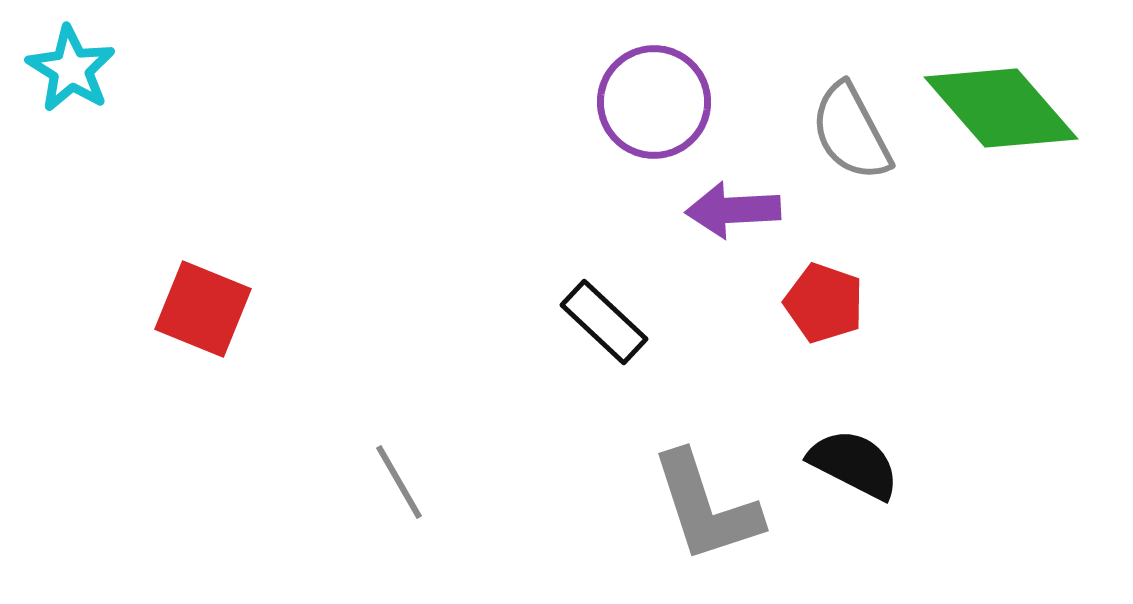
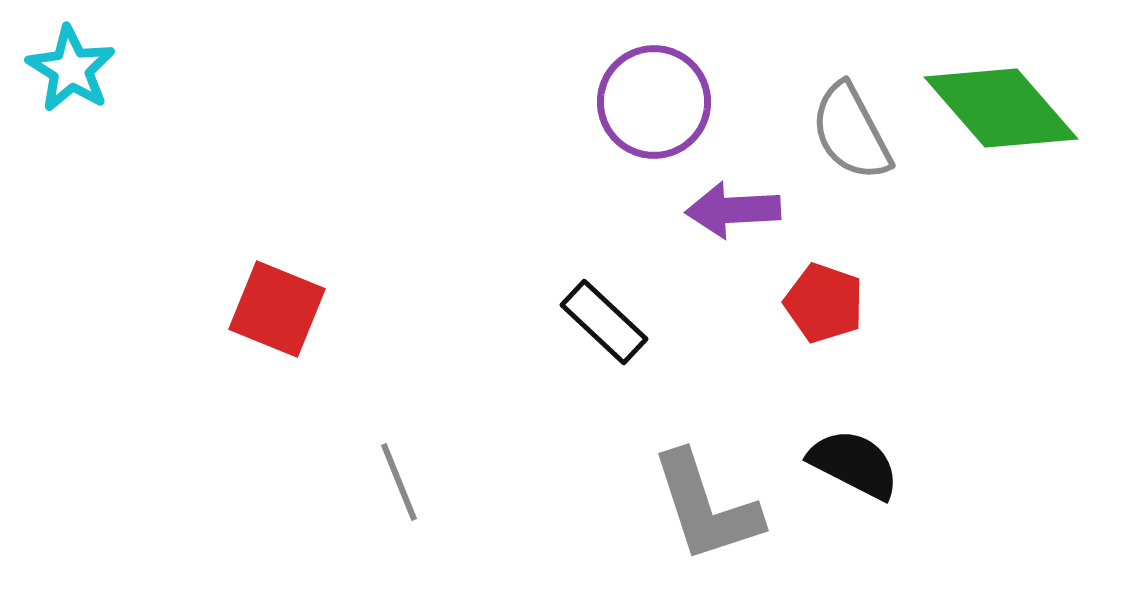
red square: moved 74 px right
gray line: rotated 8 degrees clockwise
